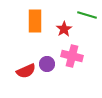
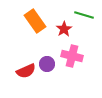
green line: moved 3 px left
orange rectangle: rotated 35 degrees counterclockwise
